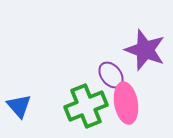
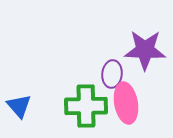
purple star: rotated 18 degrees counterclockwise
purple ellipse: moved 1 px right, 1 px up; rotated 44 degrees clockwise
green cross: rotated 21 degrees clockwise
